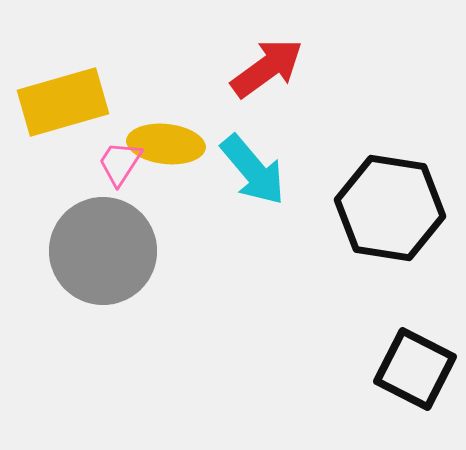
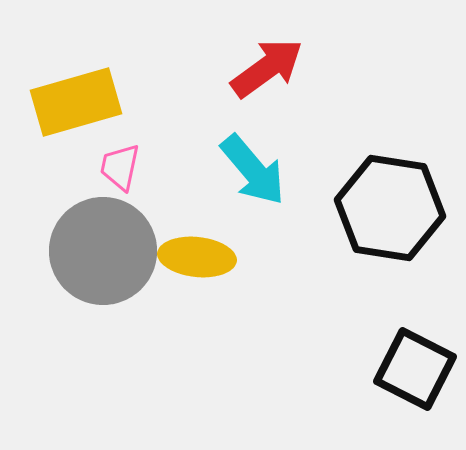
yellow rectangle: moved 13 px right
yellow ellipse: moved 31 px right, 113 px down
pink trapezoid: moved 4 px down; rotated 21 degrees counterclockwise
